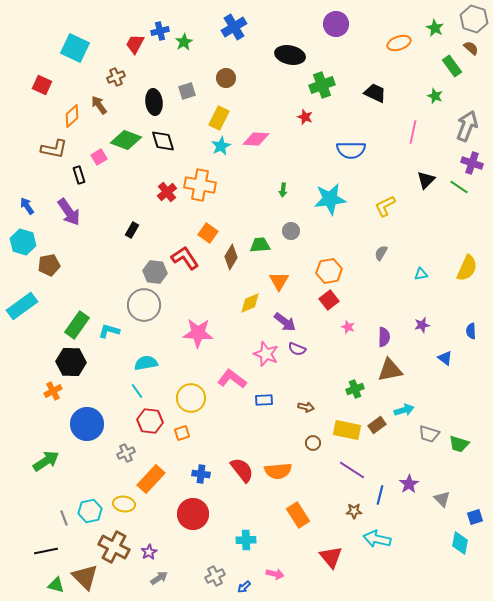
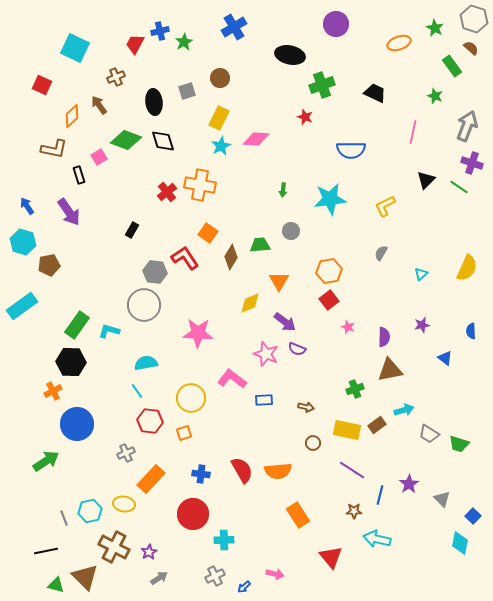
brown circle at (226, 78): moved 6 px left
cyan triangle at (421, 274): rotated 32 degrees counterclockwise
blue circle at (87, 424): moved 10 px left
orange square at (182, 433): moved 2 px right
gray trapezoid at (429, 434): rotated 15 degrees clockwise
red semicircle at (242, 470): rotated 8 degrees clockwise
blue square at (475, 517): moved 2 px left, 1 px up; rotated 28 degrees counterclockwise
cyan cross at (246, 540): moved 22 px left
